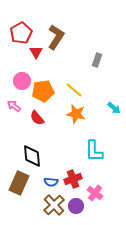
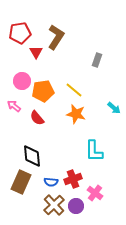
red pentagon: moved 1 px left; rotated 20 degrees clockwise
brown rectangle: moved 2 px right, 1 px up
